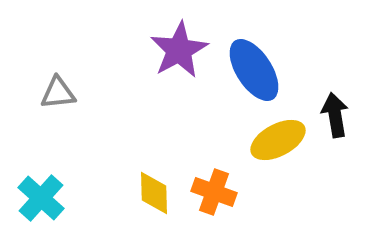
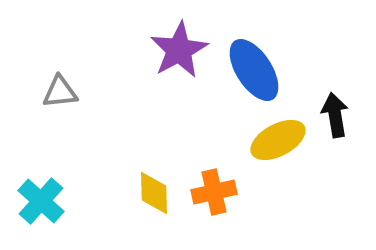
gray triangle: moved 2 px right, 1 px up
orange cross: rotated 33 degrees counterclockwise
cyan cross: moved 3 px down
